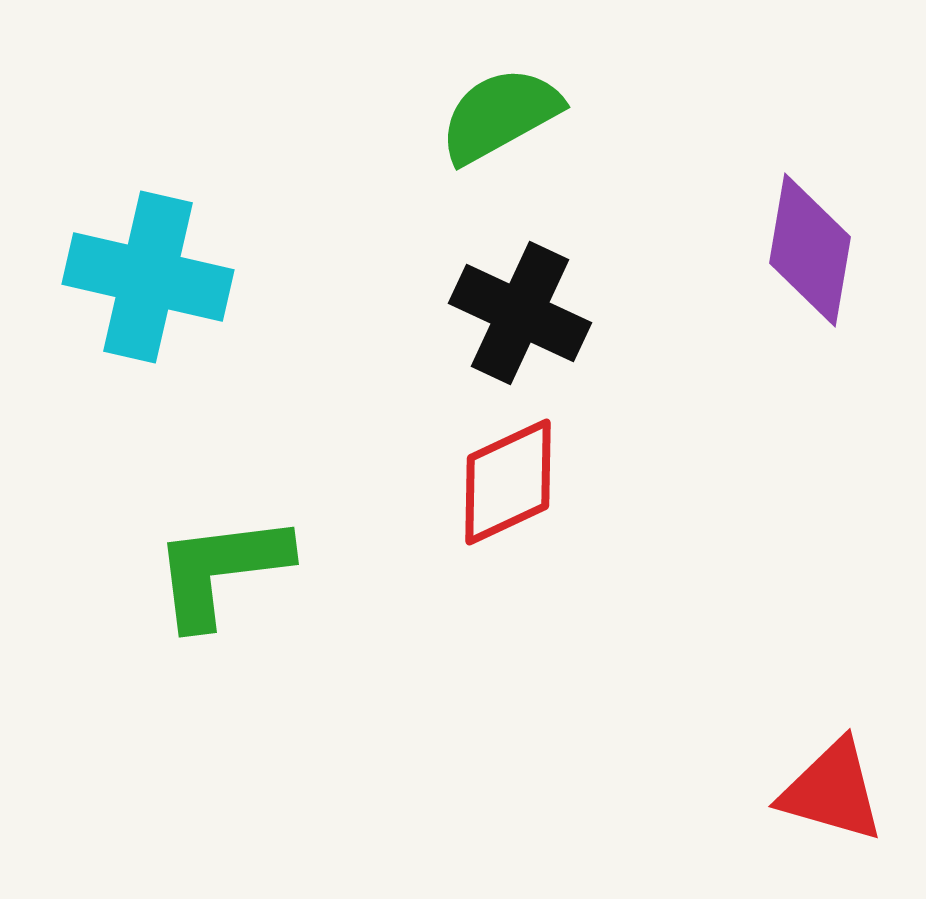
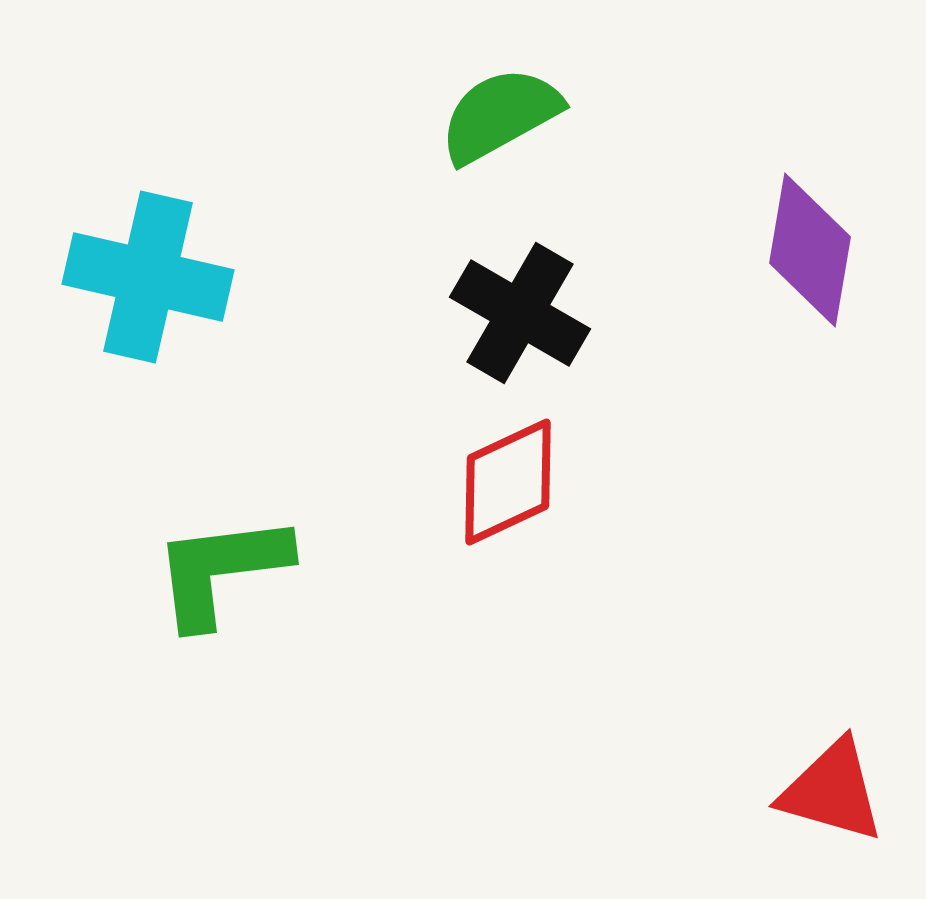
black cross: rotated 5 degrees clockwise
